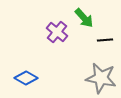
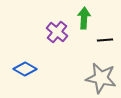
green arrow: rotated 135 degrees counterclockwise
blue diamond: moved 1 px left, 9 px up
